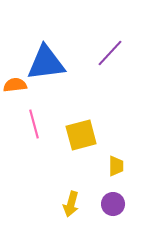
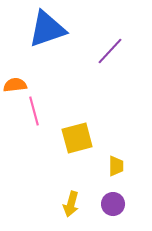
purple line: moved 2 px up
blue triangle: moved 1 px right, 34 px up; rotated 12 degrees counterclockwise
pink line: moved 13 px up
yellow square: moved 4 px left, 3 px down
